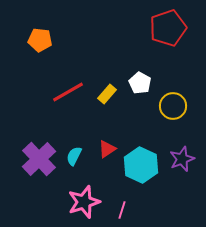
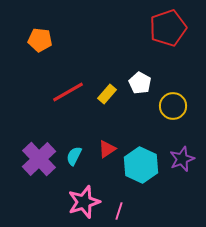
pink line: moved 3 px left, 1 px down
